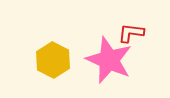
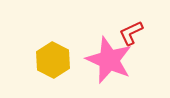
red L-shape: rotated 32 degrees counterclockwise
